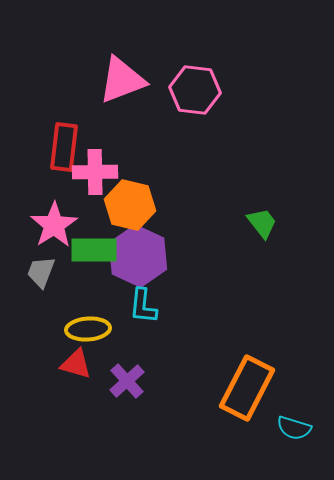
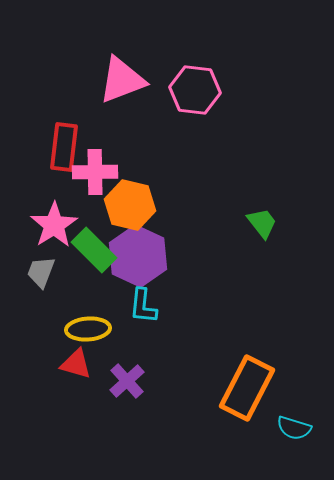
green rectangle: rotated 45 degrees clockwise
